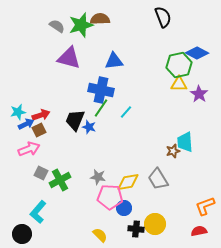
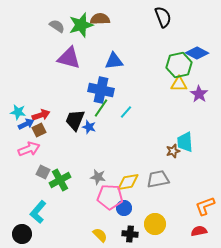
cyan star: rotated 21 degrees clockwise
gray square: moved 2 px right, 1 px up
gray trapezoid: rotated 110 degrees clockwise
black cross: moved 6 px left, 5 px down
